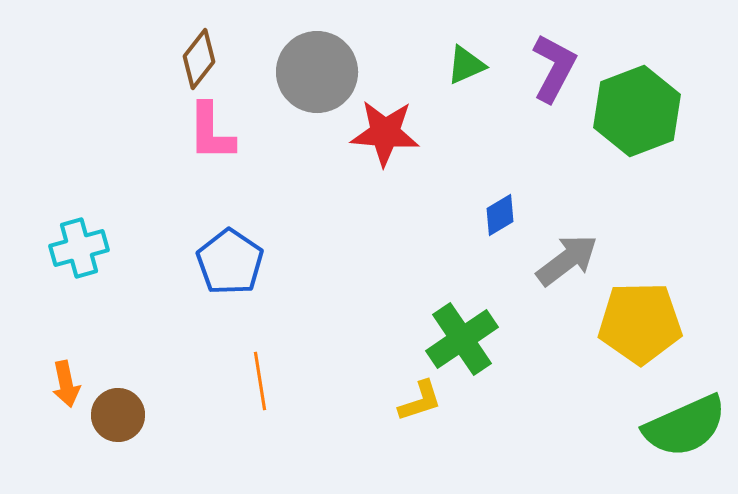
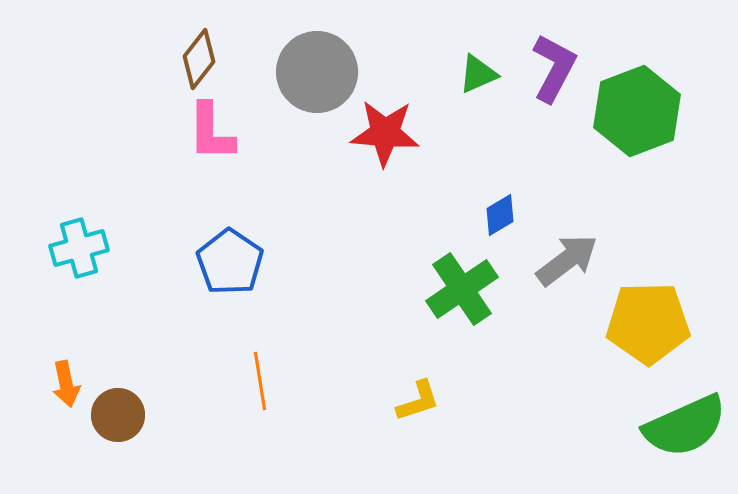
green triangle: moved 12 px right, 9 px down
yellow pentagon: moved 8 px right
green cross: moved 50 px up
yellow L-shape: moved 2 px left
